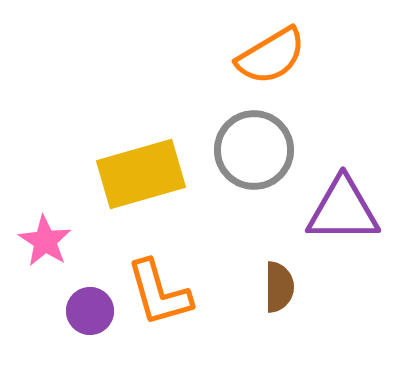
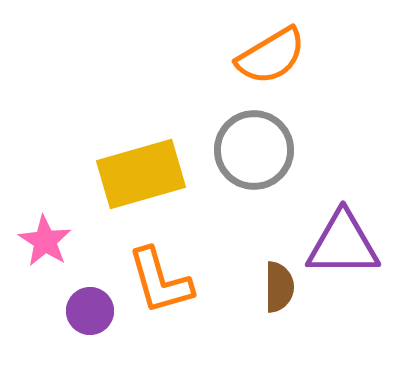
purple triangle: moved 34 px down
orange L-shape: moved 1 px right, 12 px up
